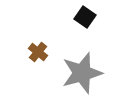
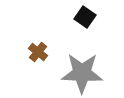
gray star: rotated 18 degrees clockwise
